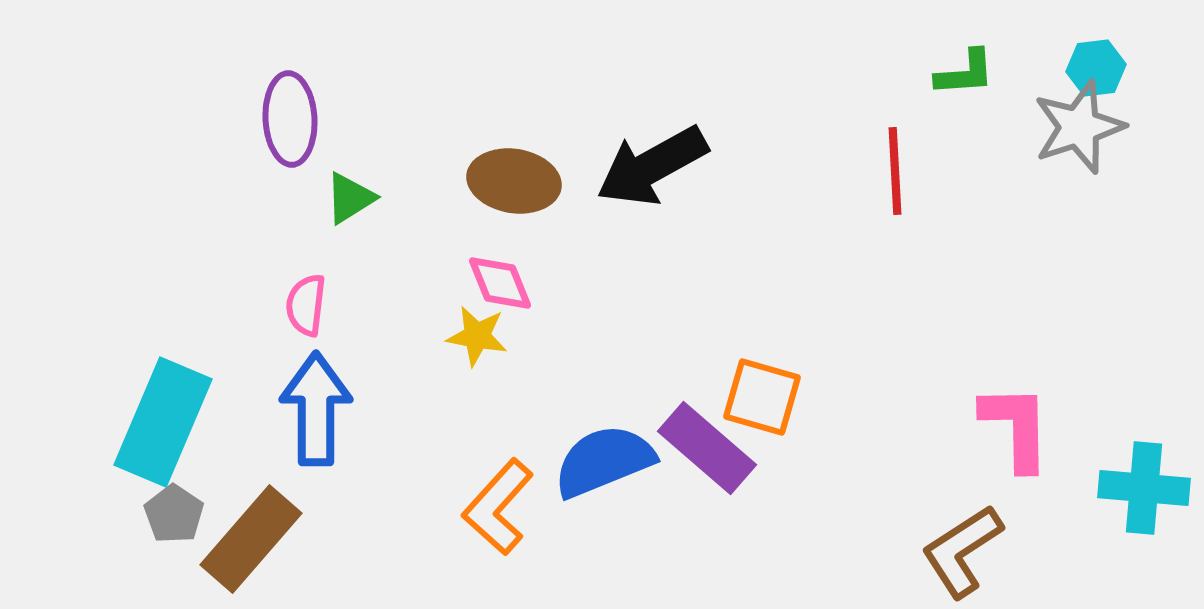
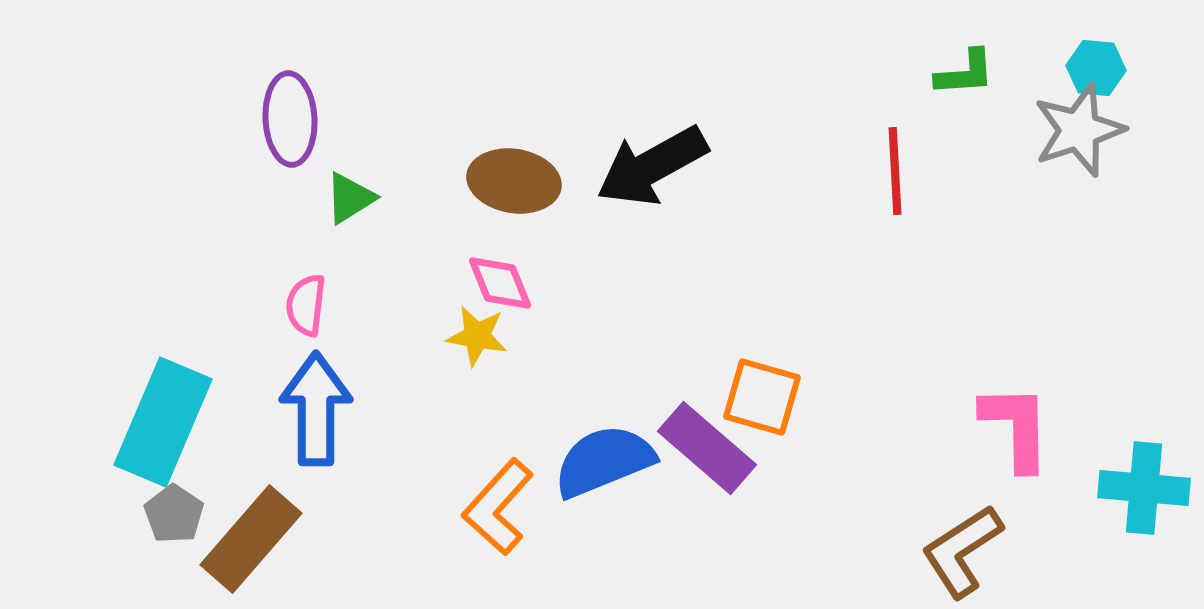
cyan hexagon: rotated 12 degrees clockwise
gray star: moved 3 px down
